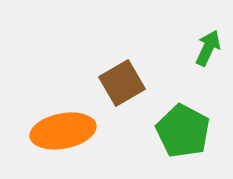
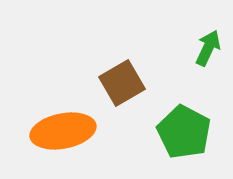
green pentagon: moved 1 px right, 1 px down
